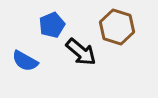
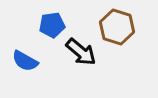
blue pentagon: rotated 15 degrees clockwise
